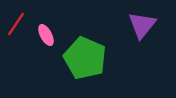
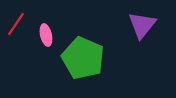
pink ellipse: rotated 15 degrees clockwise
green pentagon: moved 2 px left
